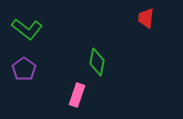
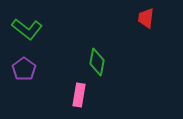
pink rectangle: moved 2 px right; rotated 10 degrees counterclockwise
